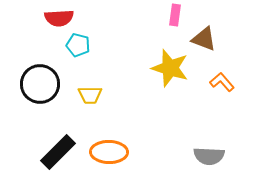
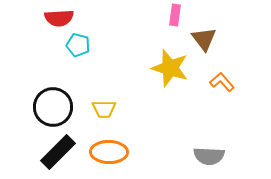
brown triangle: rotated 32 degrees clockwise
black circle: moved 13 px right, 23 px down
yellow trapezoid: moved 14 px right, 14 px down
